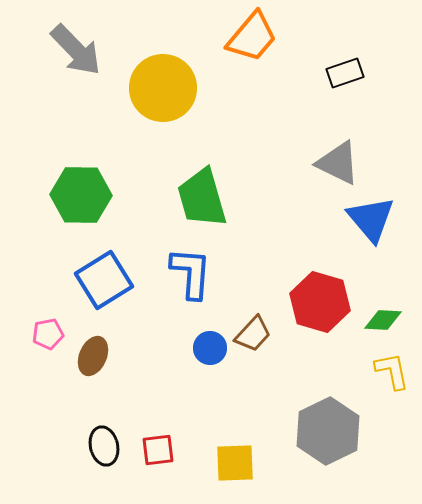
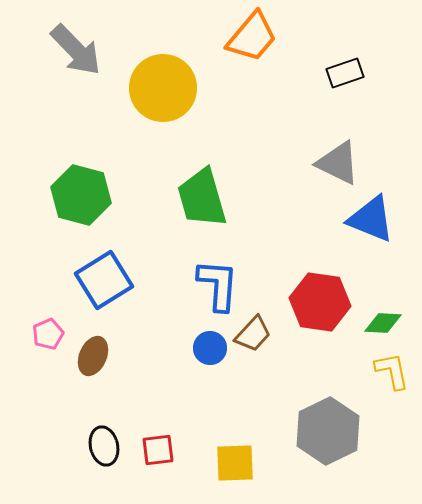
green hexagon: rotated 14 degrees clockwise
blue triangle: rotated 28 degrees counterclockwise
blue L-shape: moved 27 px right, 12 px down
red hexagon: rotated 8 degrees counterclockwise
green diamond: moved 3 px down
pink pentagon: rotated 12 degrees counterclockwise
